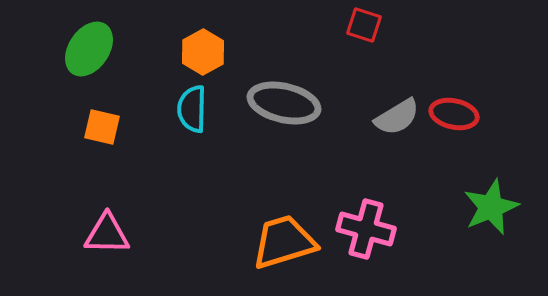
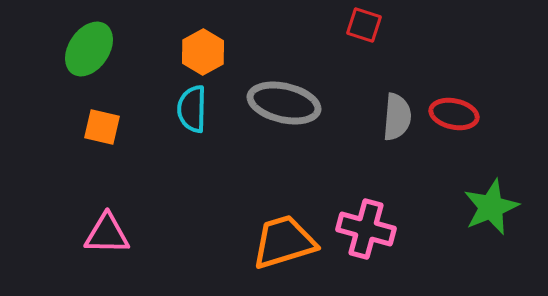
gray semicircle: rotated 54 degrees counterclockwise
